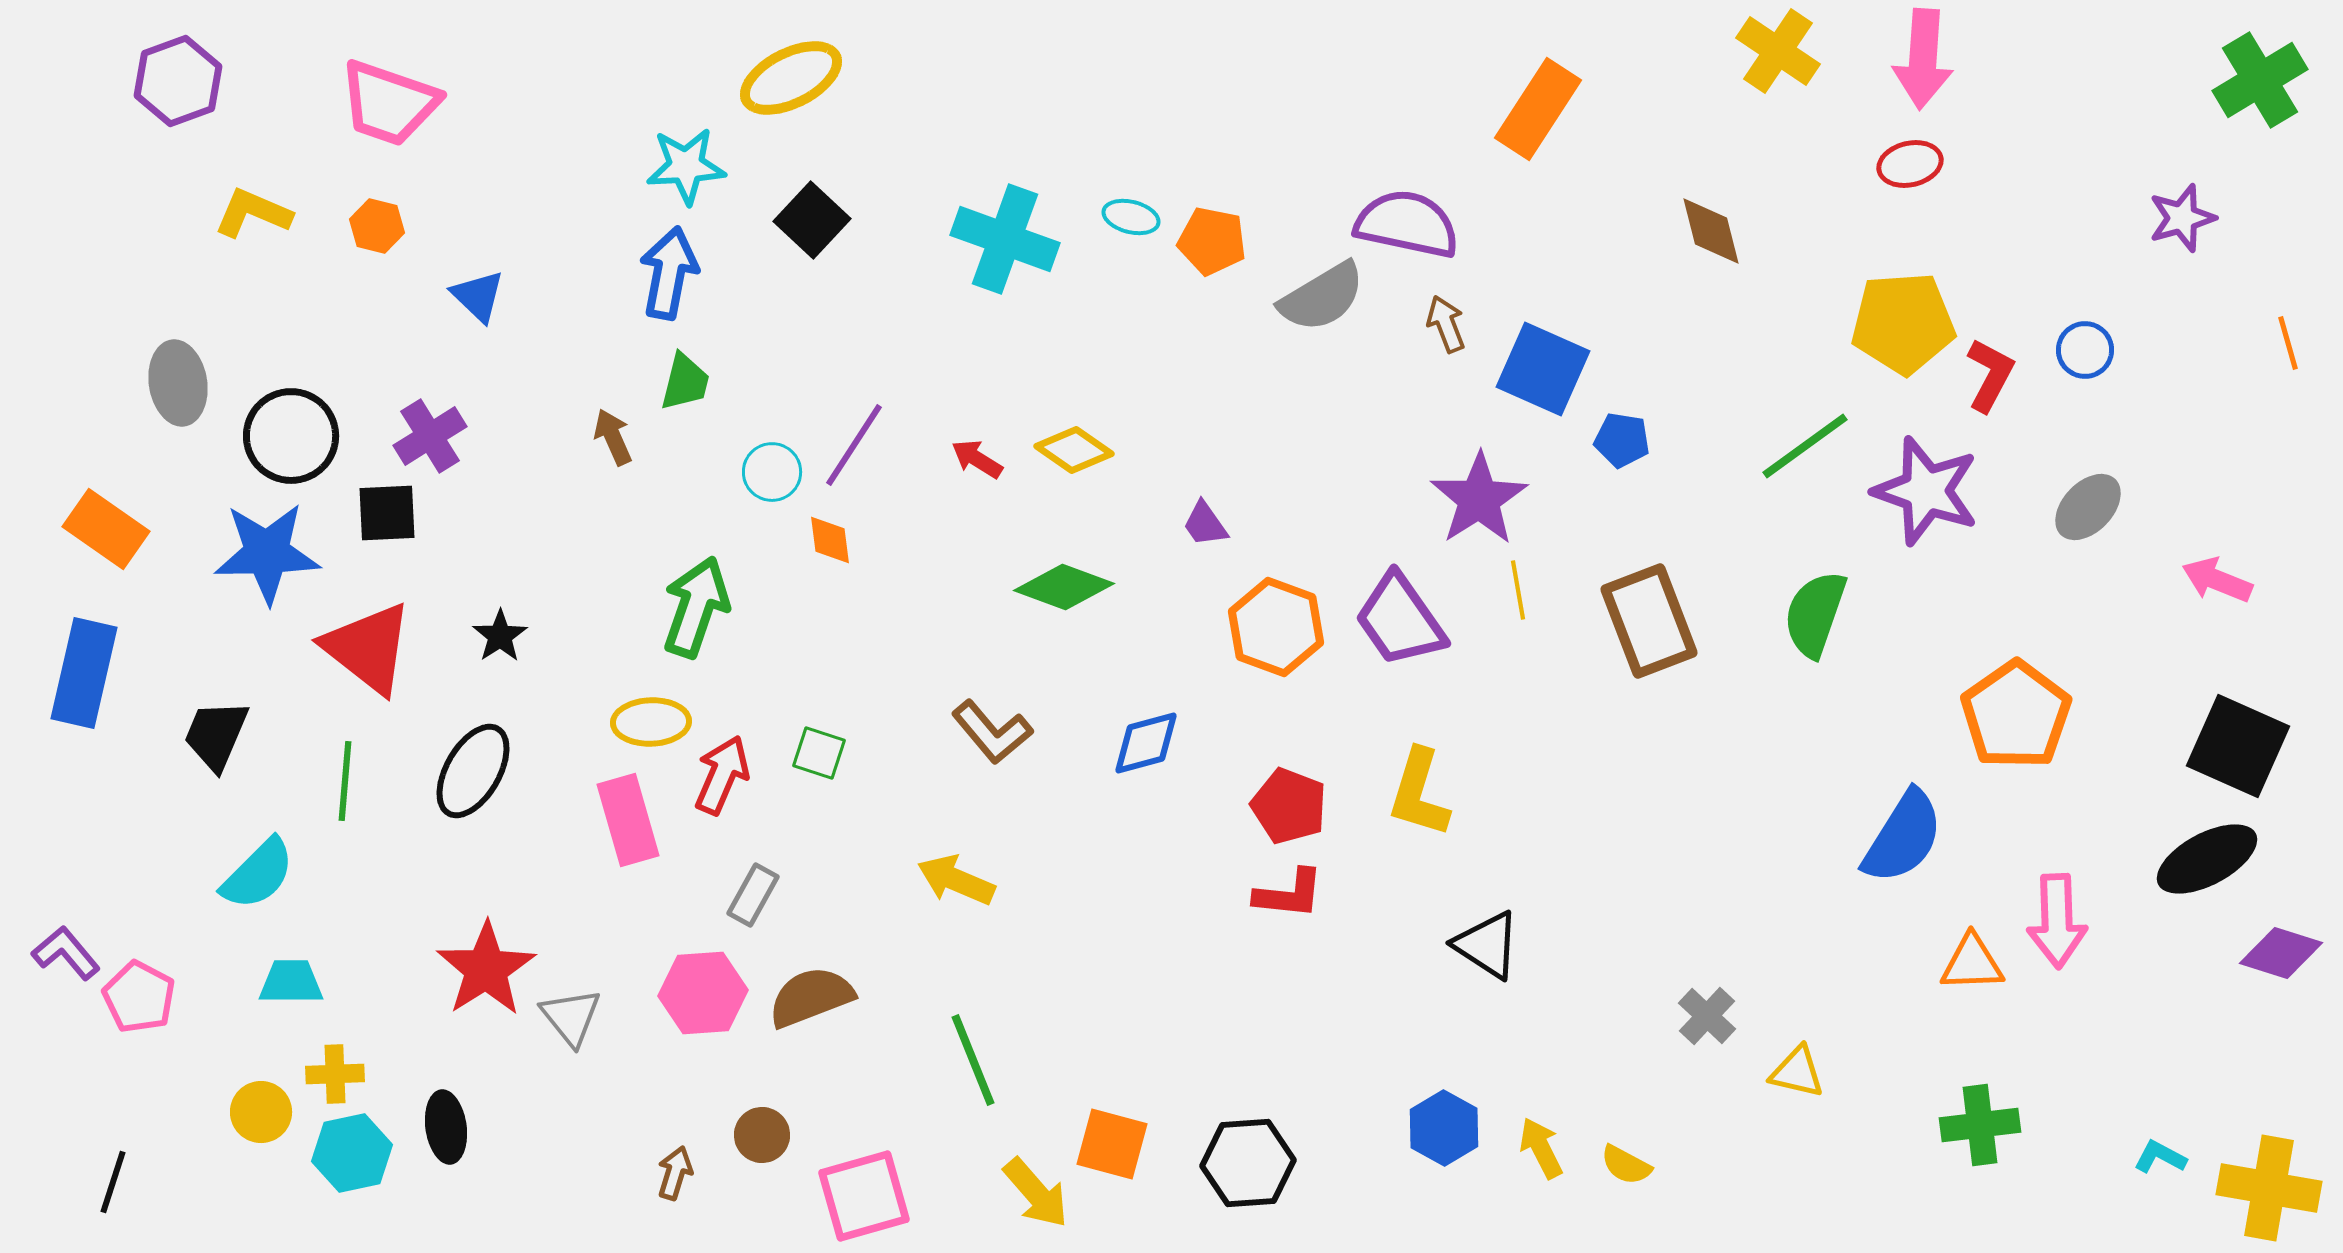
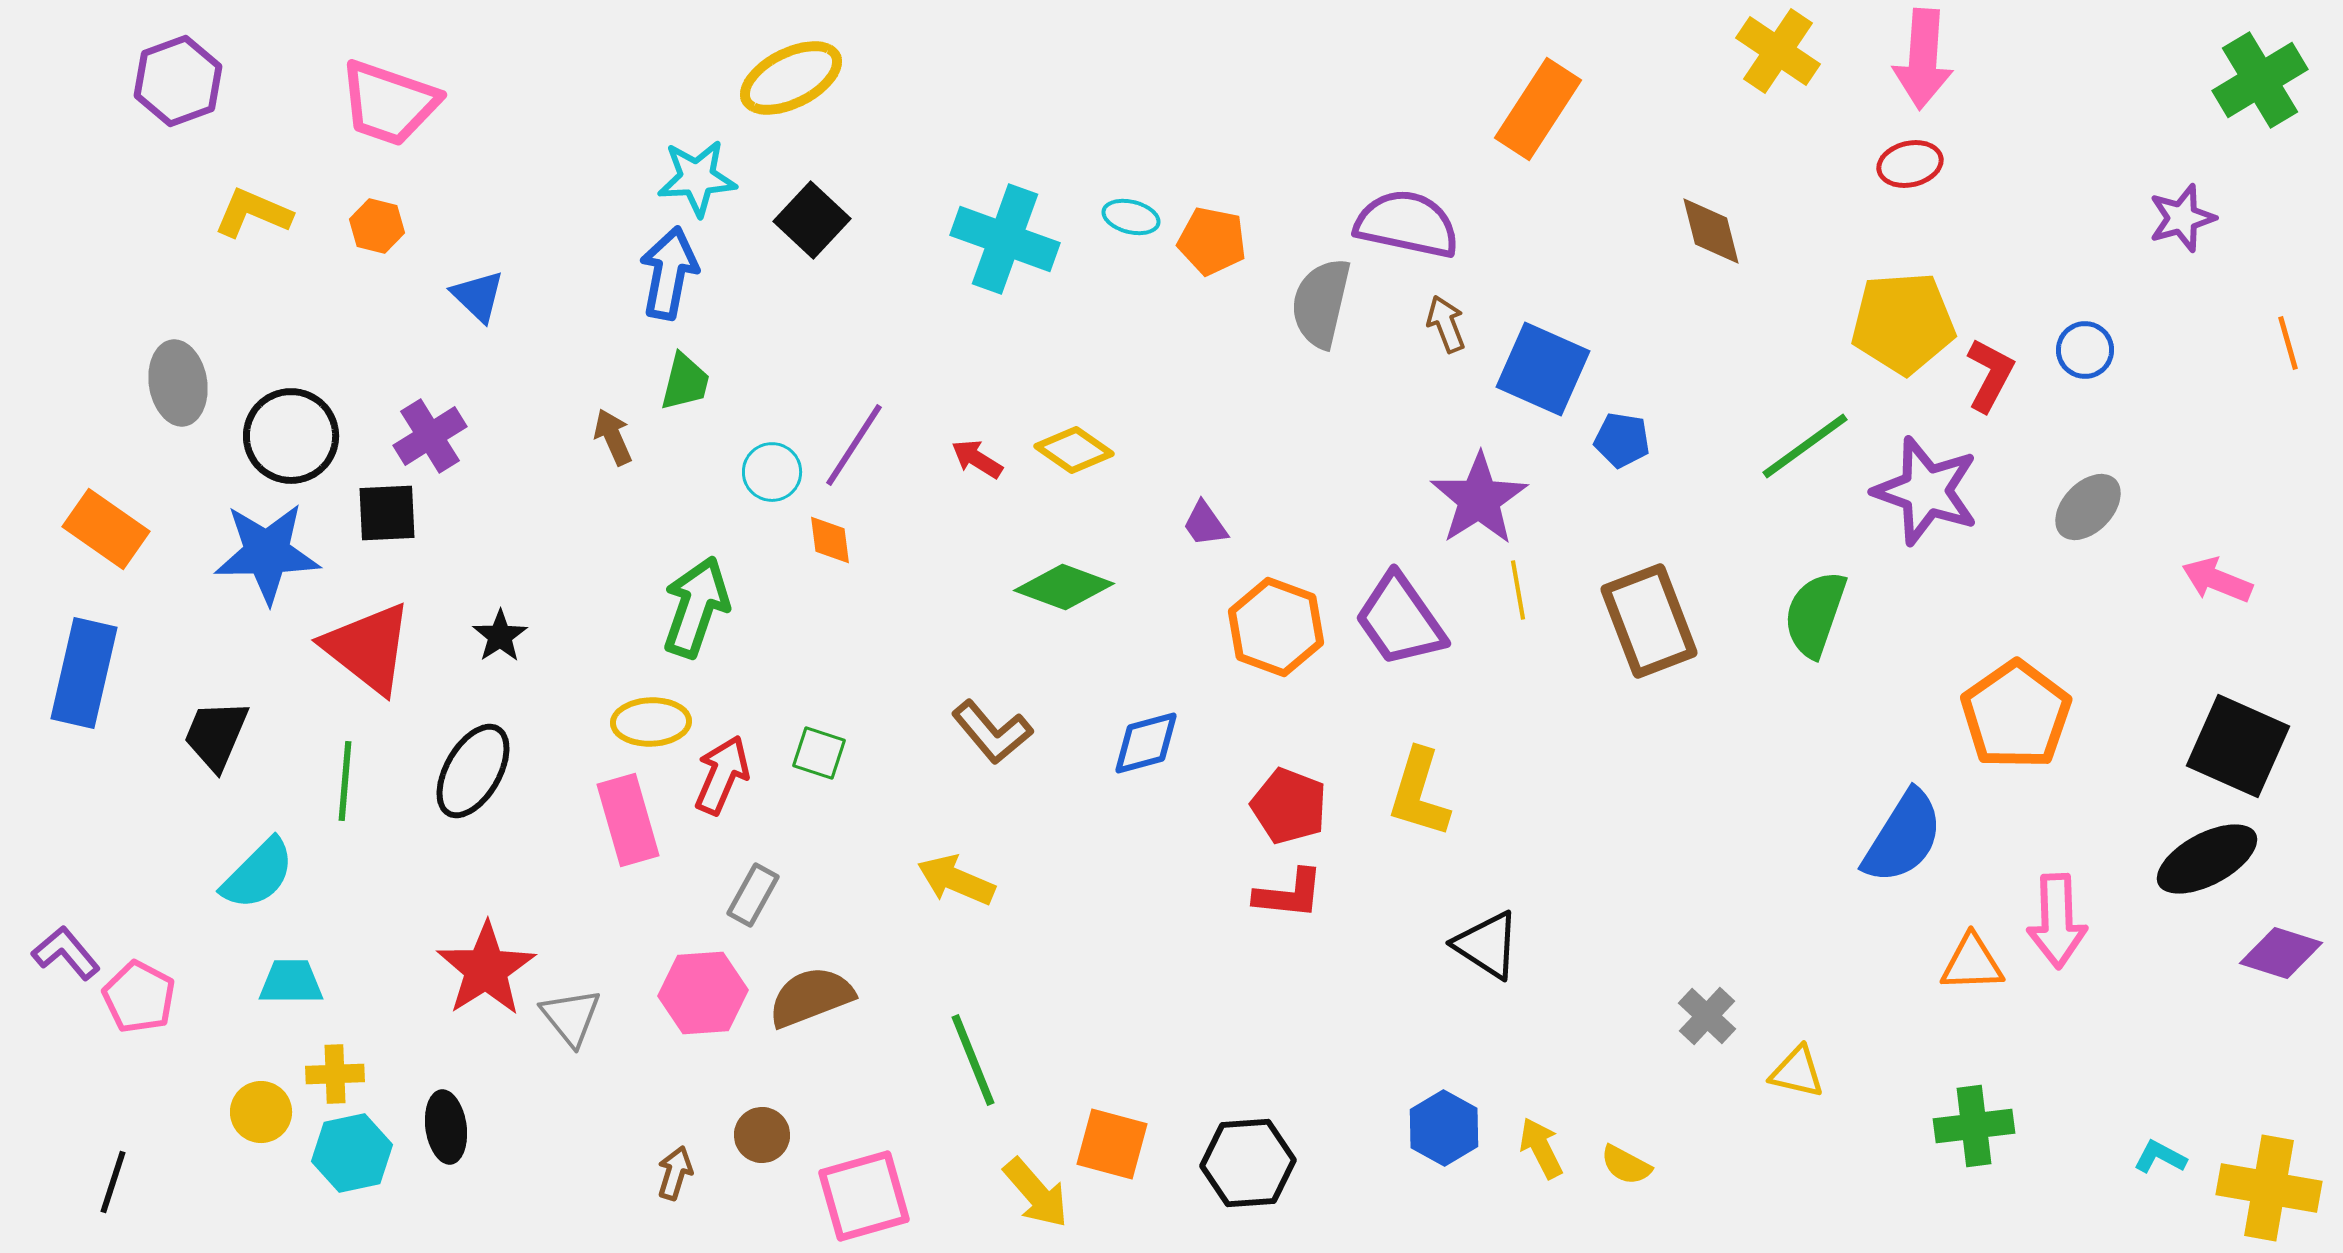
cyan star at (686, 166): moved 11 px right, 12 px down
gray semicircle at (1322, 297): moved 1 px left, 6 px down; rotated 134 degrees clockwise
green cross at (1980, 1125): moved 6 px left, 1 px down
